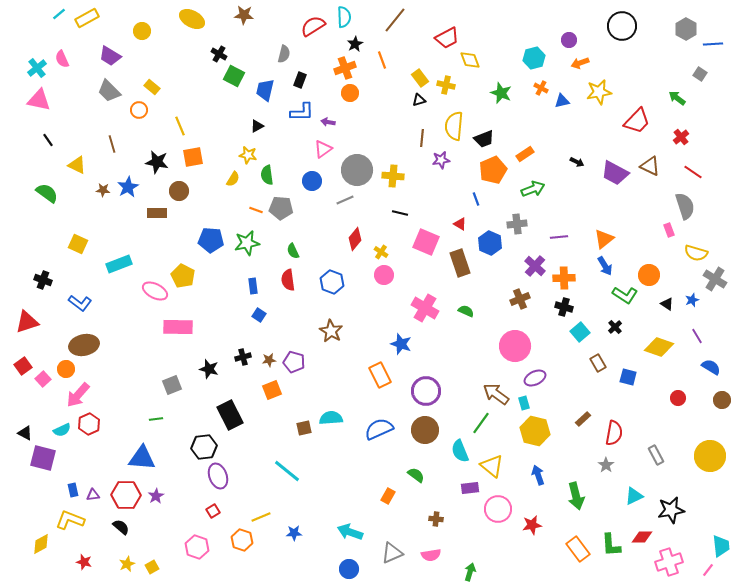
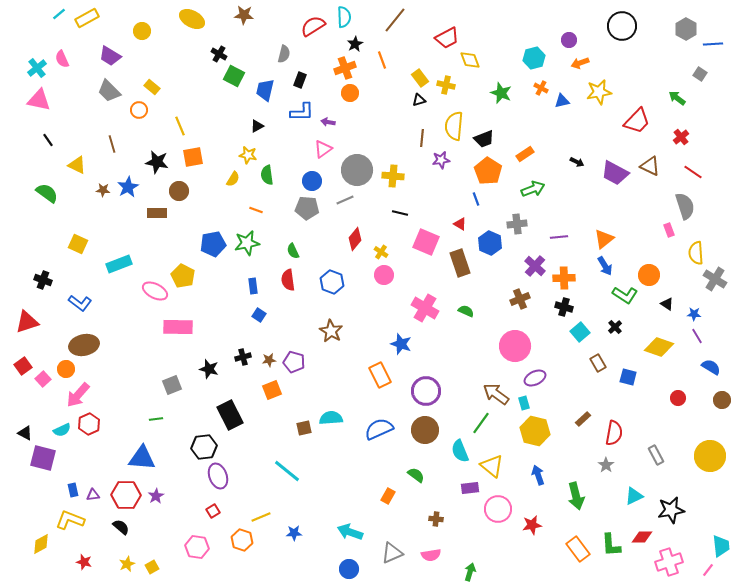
orange pentagon at (493, 170): moved 5 px left, 1 px down; rotated 16 degrees counterclockwise
gray pentagon at (281, 208): moved 26 px right
blue pentagon at (211, 240): moved 2 px right, 4 px down; rotated 15 degrees counterclockwise
yellow semicircle at (696, 253): rotated 70 degrees clockwise
blue star at (692, 300): moved 2 px right, 14 px down; rotated 24 degrees clockwise
pink hexagon at (197, 547): rotated 10 degrees counterclockwise
